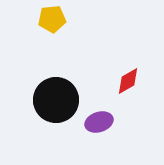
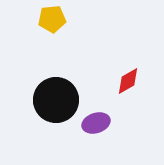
purple ellipse: moved 3 px left, 1 px down
